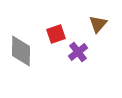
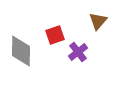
brown triangle: moved 3 px up
red square: moved 1 px left, 1 px down
